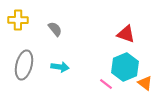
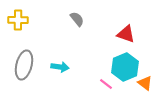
gray semicircle: moved 22 px right, 10 px up
